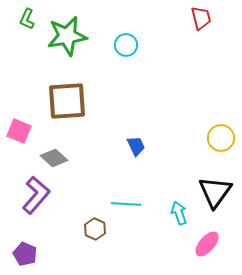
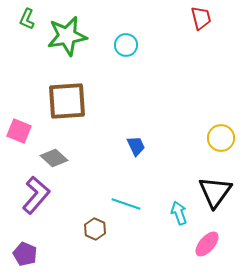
cyan line: rotated 16 degrees clockwise
